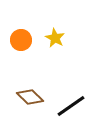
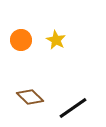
yellow star: moved 1 px right, 2 px down
black line: moved 2 px right, 2 px down
